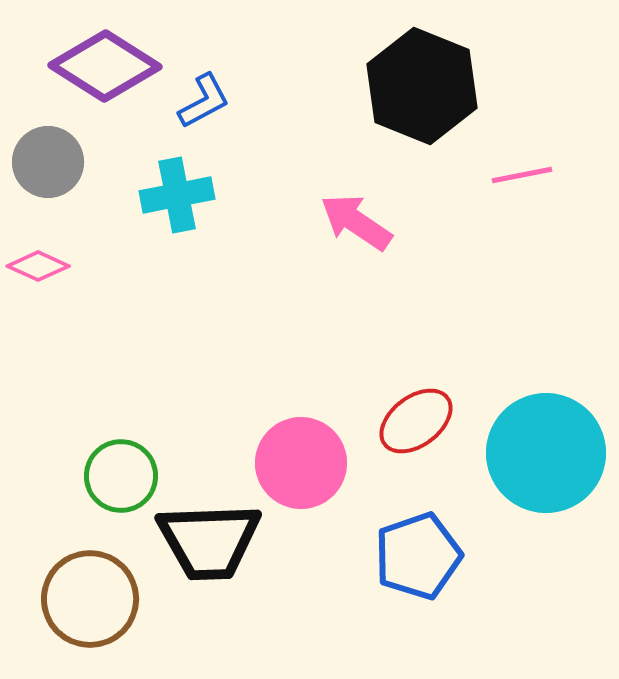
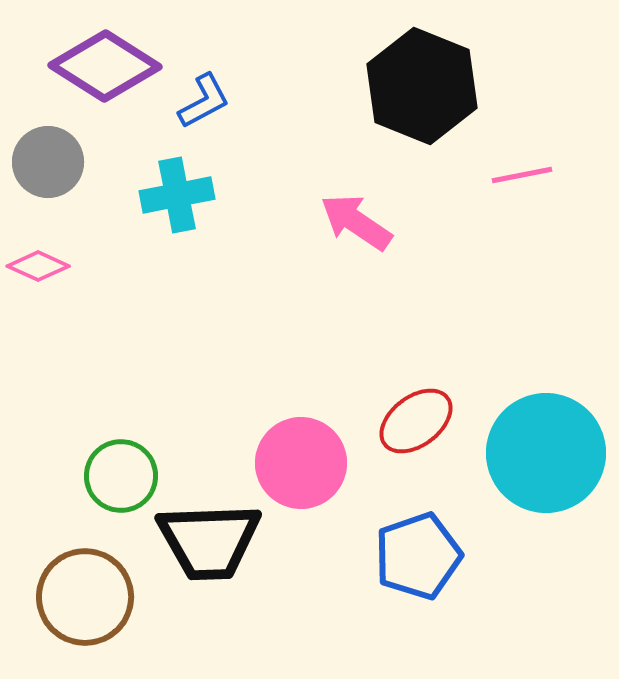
brown circle: moved 5 px left, 2 px up
